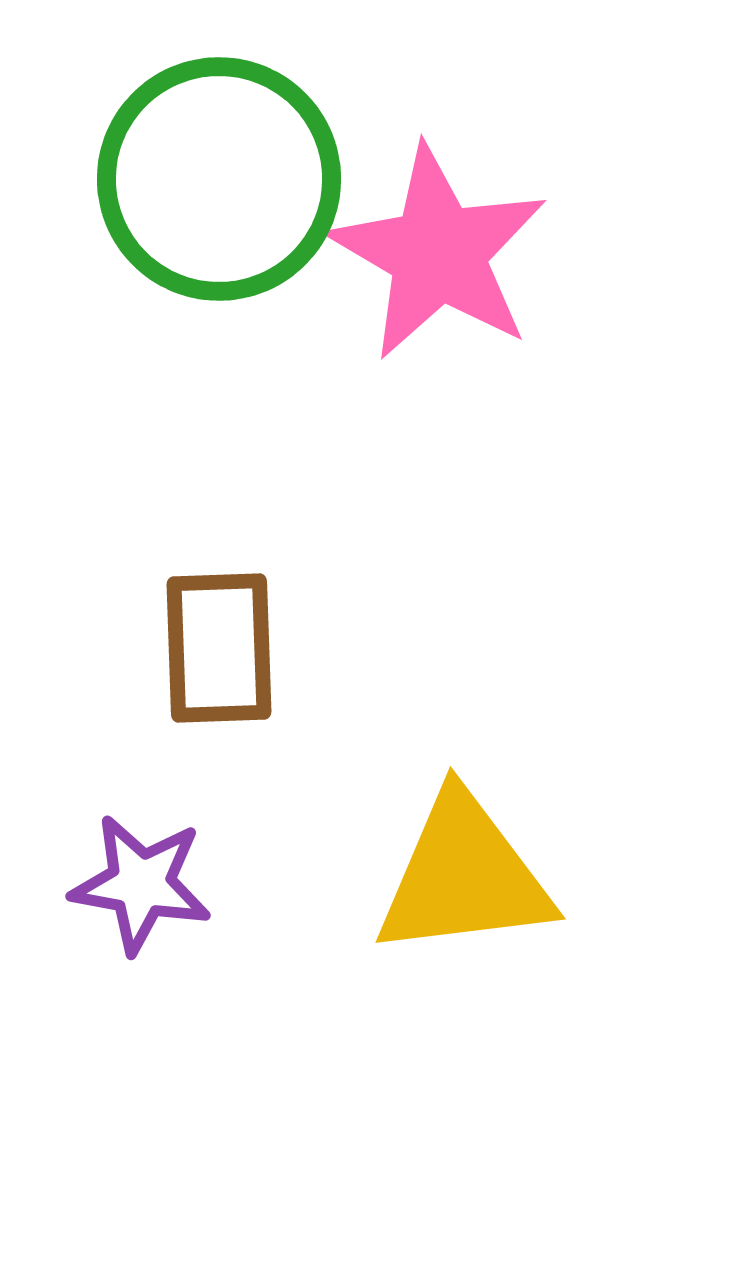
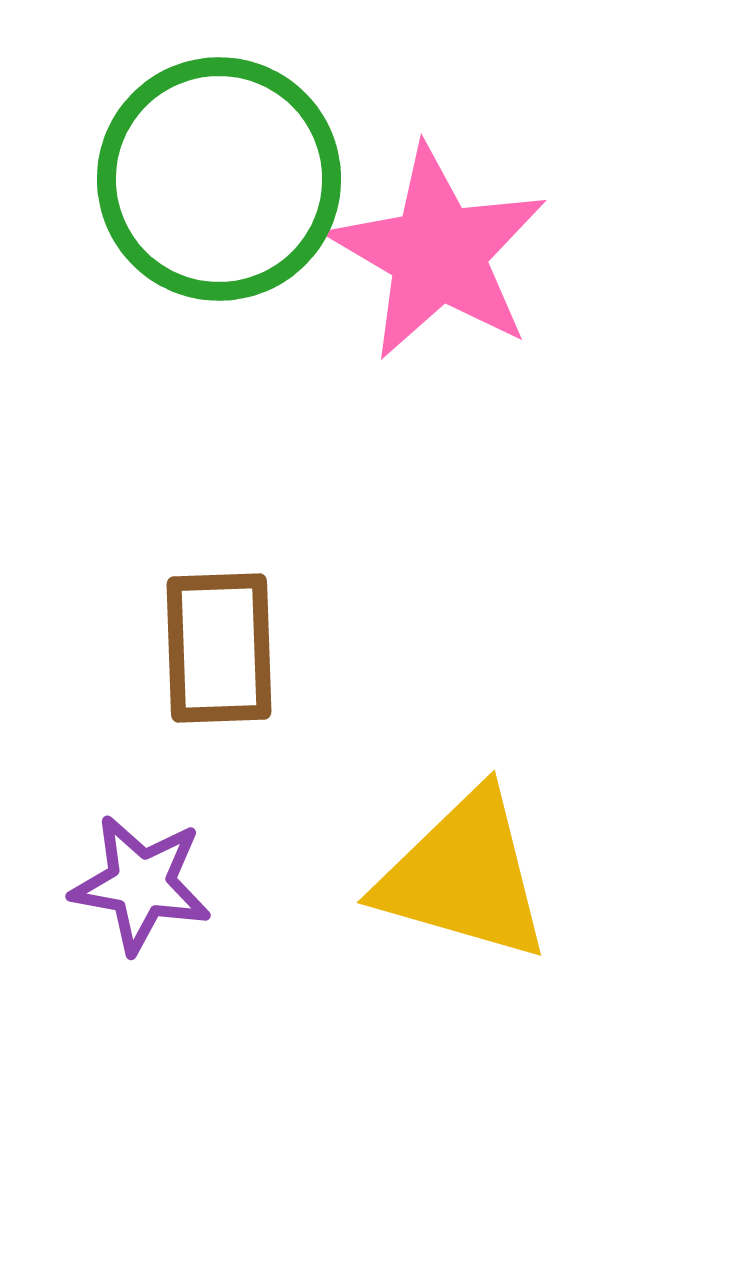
yellow triangle: rotated 23 degrees clockwise
